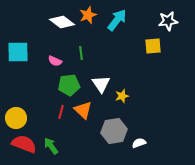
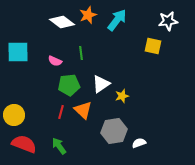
yellow square: rotated 18 degrees clockwise
white triangle: rotated 30 degrees clockwise
yellow circle: moved 2 px left, 3 px up
green arrow: moved 8 px right
